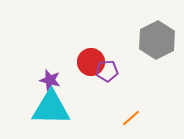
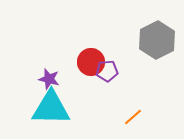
purple star: moved 1 px left, 1 px up
orange line: moved 2 px right, 1 px up
